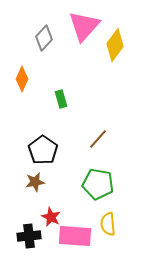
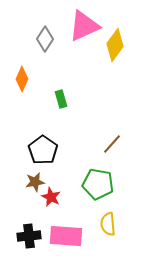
pink triangle: rotated 24 degrees clockwise
gray diamond: moved 1 px right, 1 px down; rotated 10 degrees counterclockwise
brown line: moved 14 px right, 5 px down
red star: moved 20 px up
pink rectangle: moved 9 px left
